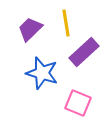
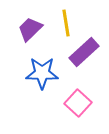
blue star: rotated 16 degrees counterclockwise
pink square: rotated 20 degrees clockwise
